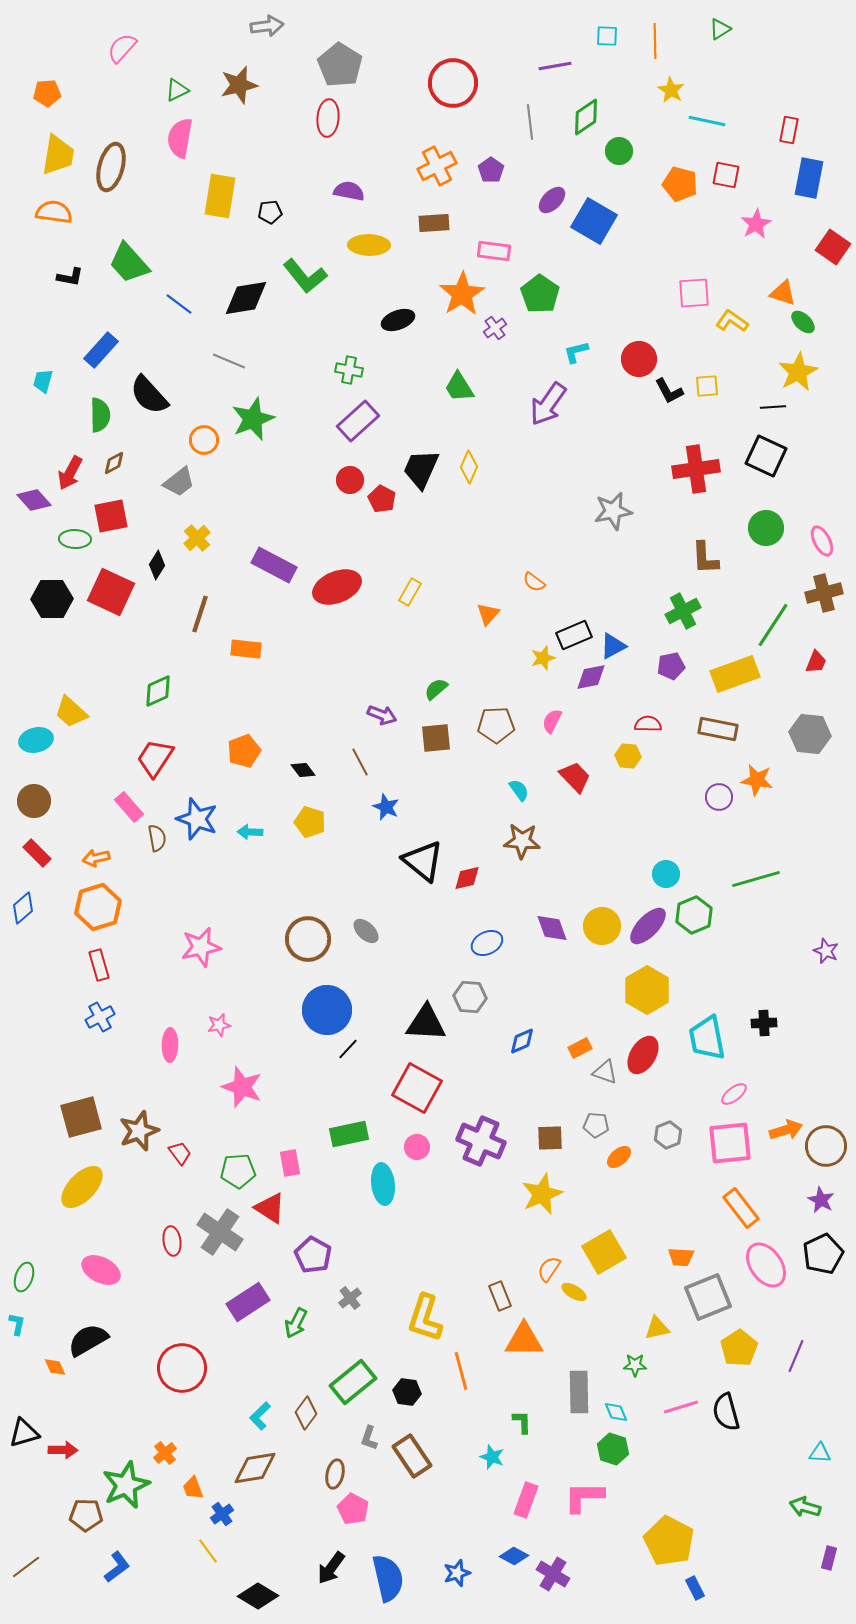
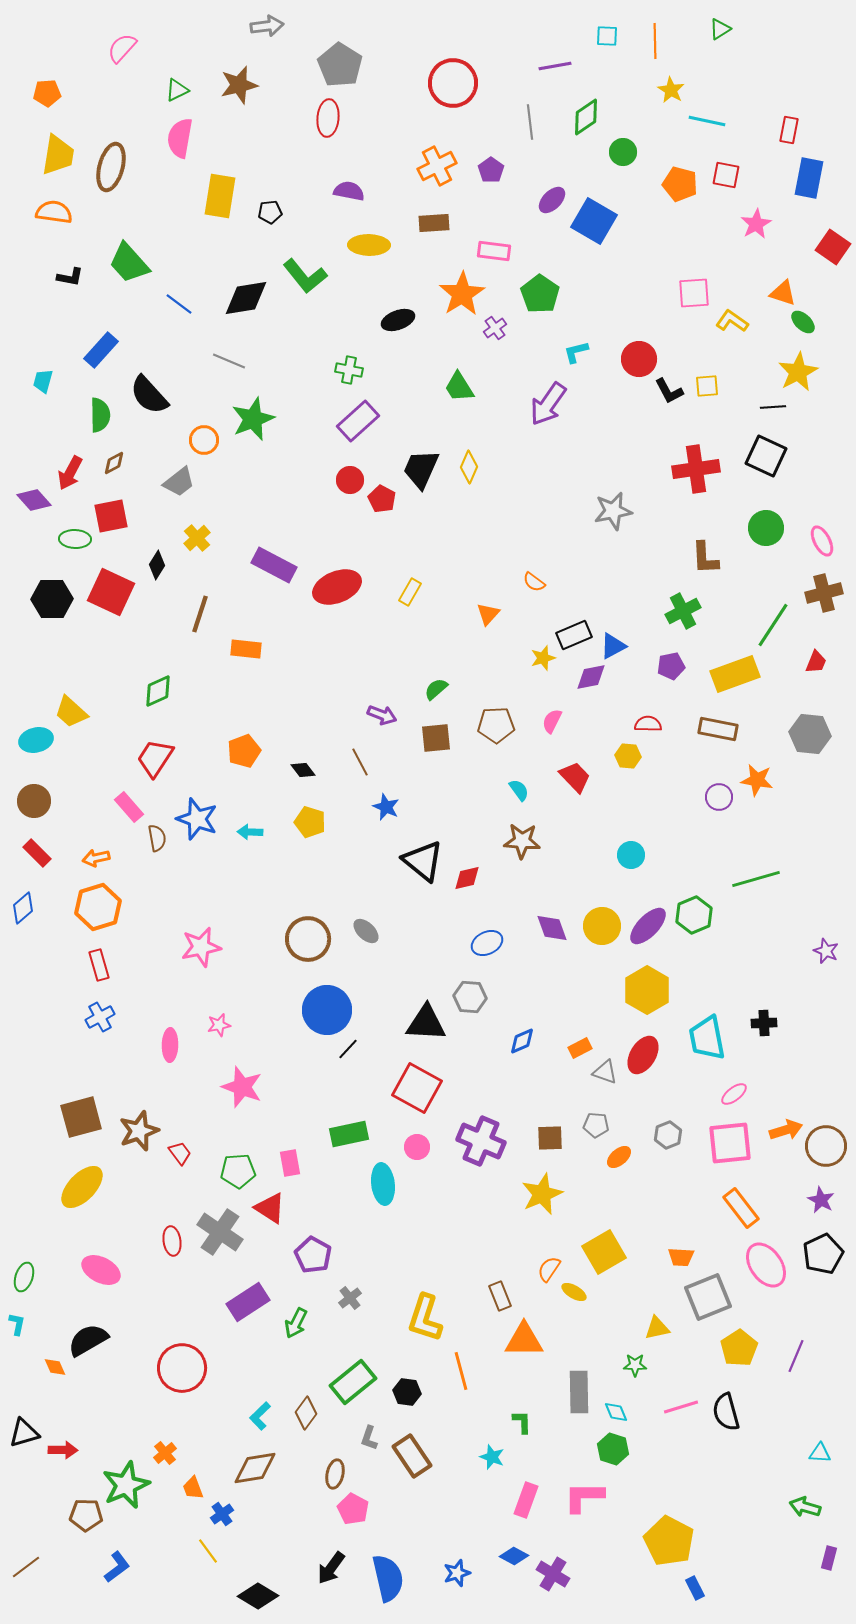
green circle at (619, 151): moved 4 px right, 1 px down
cyan circle at (666, 874): moved 35 px left, 19 px up
